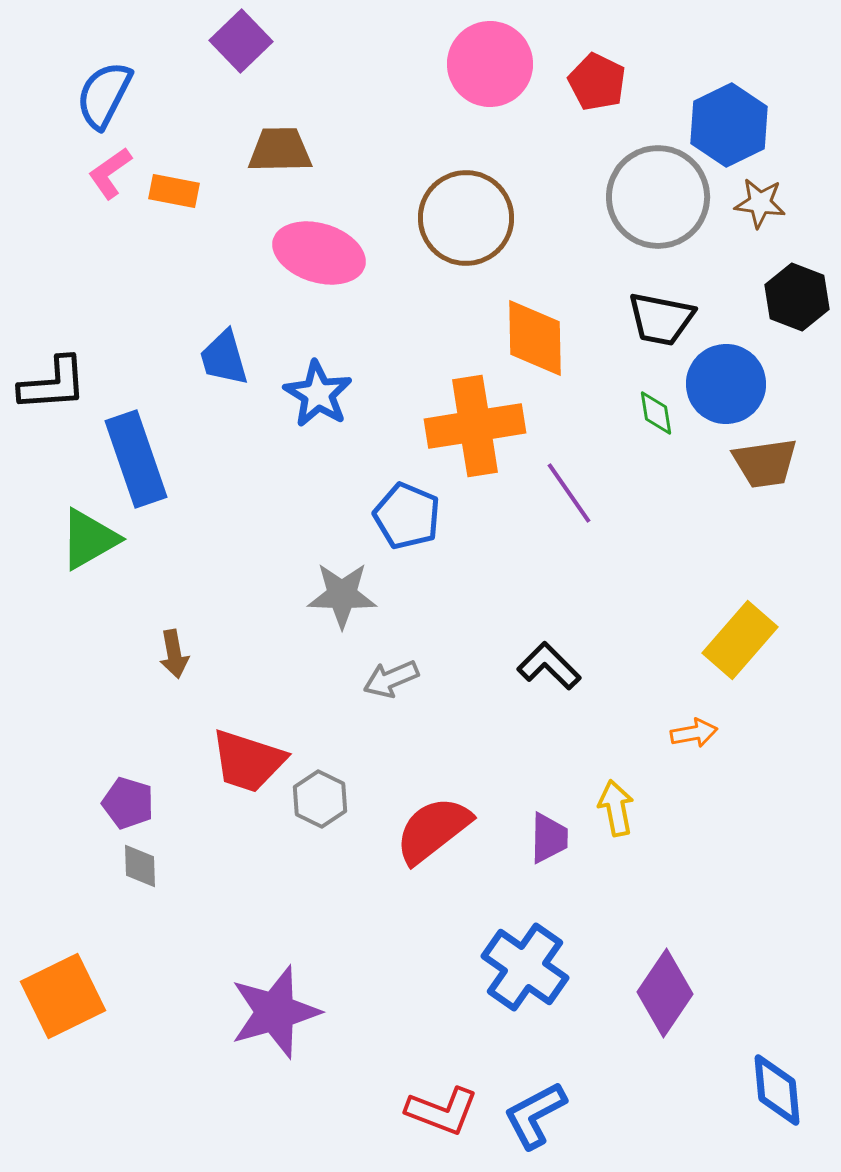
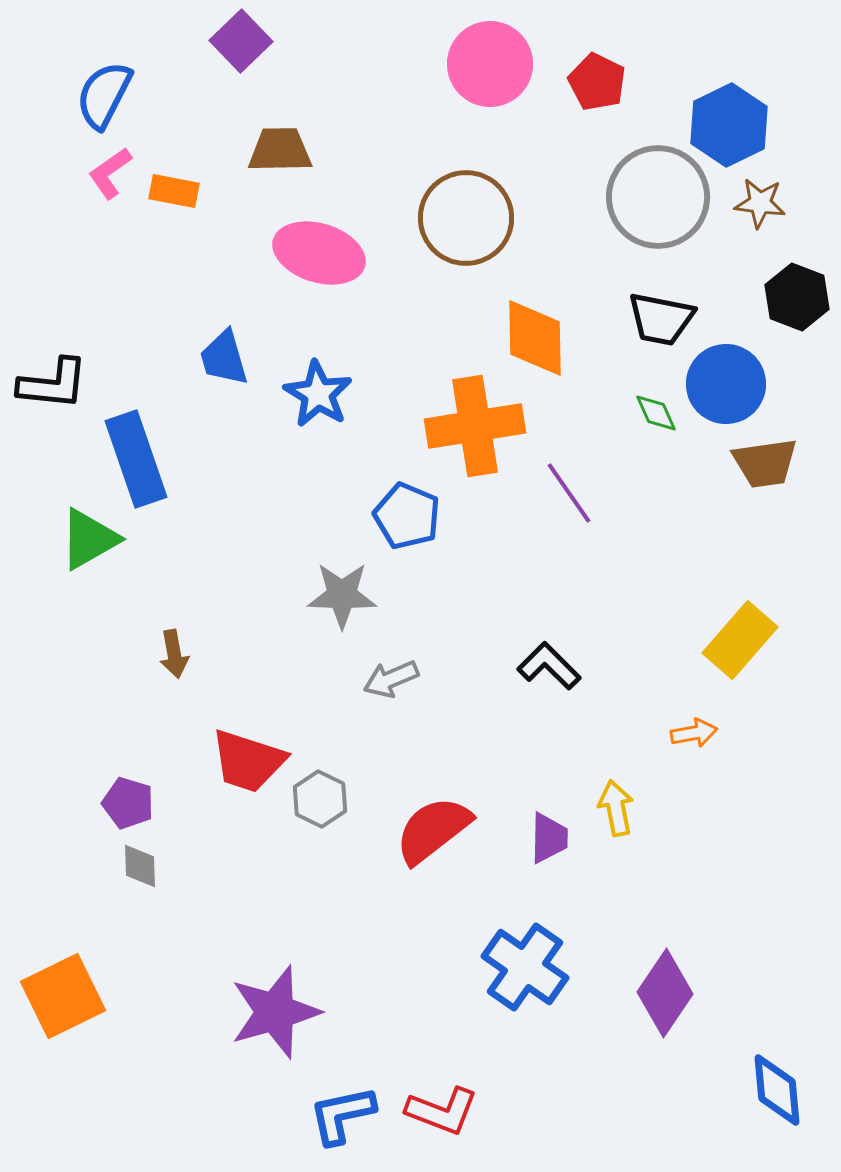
black L-shape at (53, 384): rotated 10 degrees clockwise
green diamond at (656, 413): rotated 15 degrees counterclockwise
blue L-shape at (535, 1115): moved 193 px left; rotated 16 degrees clockwise
